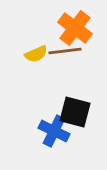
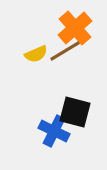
orange cross: rotated 12 degrees clockwise
brown line: rotated 24 degrees counterclockwise
